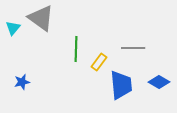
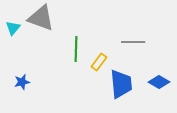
gray triangle: rotated 16 degrees counterclockwise
gray line: moved 6 px up
blue trapezoid: moved 1 px up
